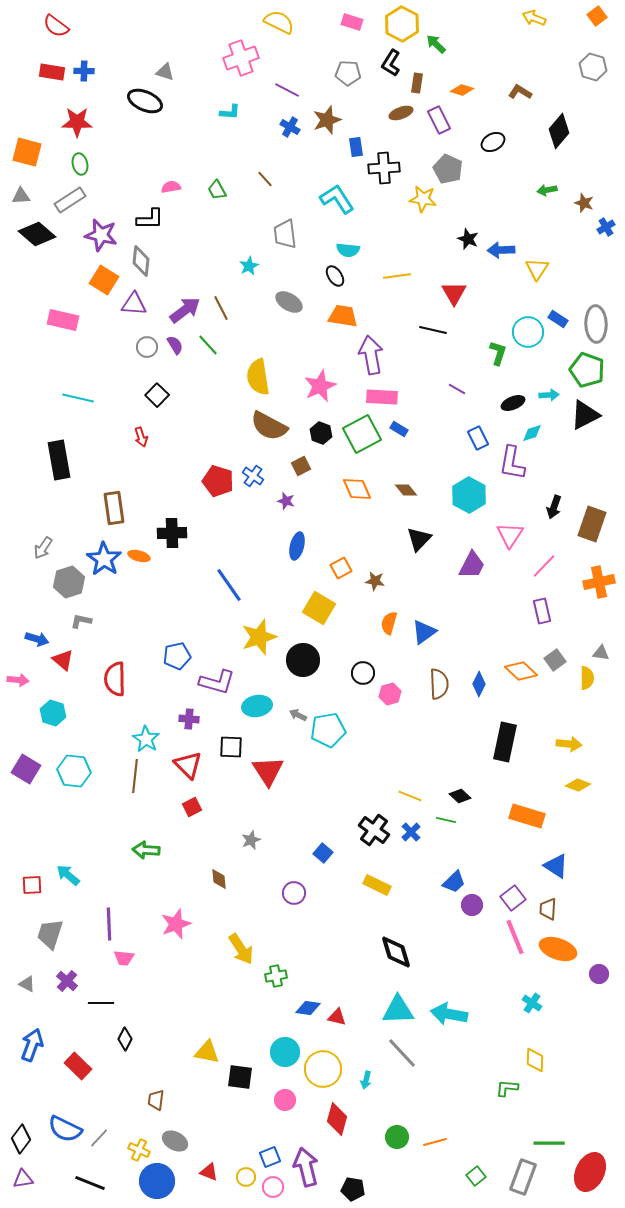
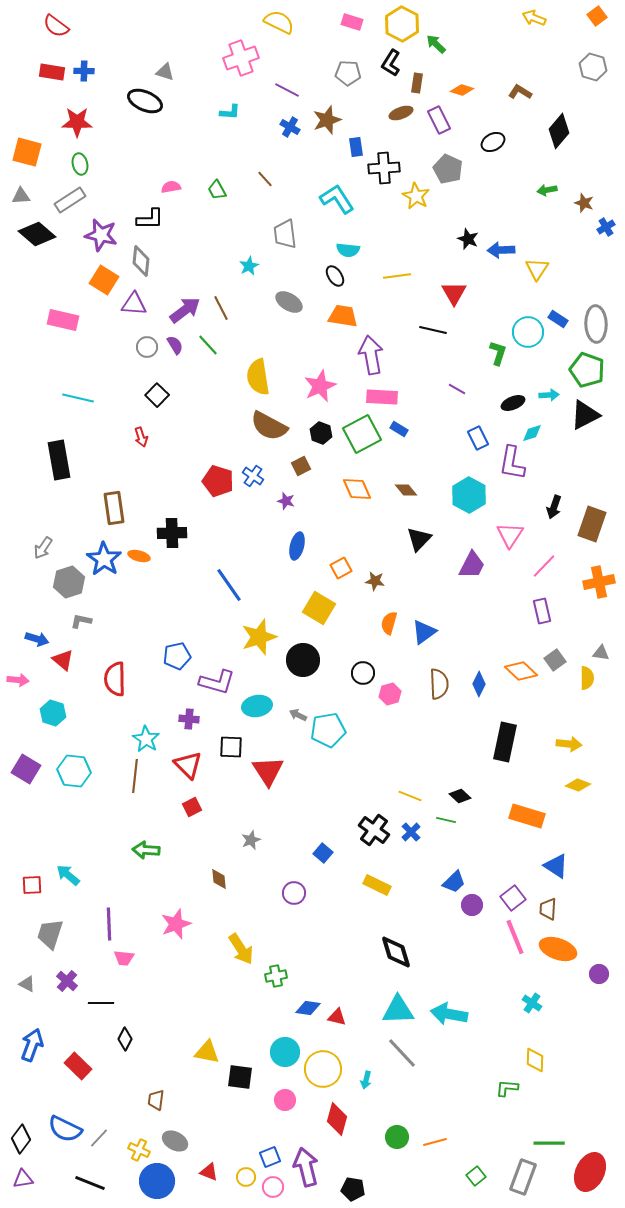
yellow star at (423, 199): moved 7 px left, 3 px up; rotated 20 degrees clockwise
